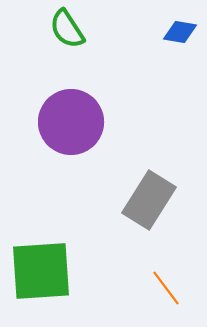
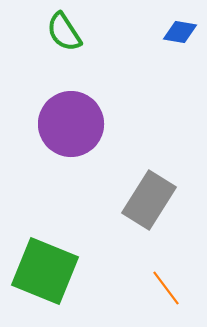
green semicircle: moved 3 px left, 3 px down
purple circle: moved 2 px down
green square: moved 4 px right; rotated 26 degrees clockwise
